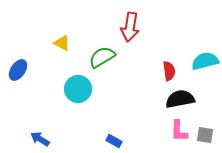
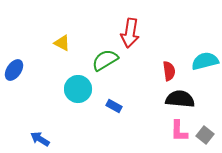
red arrow: moved 6 px down
green semicircle: moved 3 px right, 3 px down
blue ellipse: moved 4 px left
black semicircle: rotated 16 degrees clockwise
gray square: rotated 30 degrees clockwise
blue rectangle: moved 35 px up
